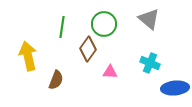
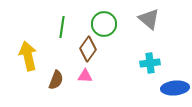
cyan cross: rotated 30 degrees counterclockwise
pink triangle: moved 25 px left, 4 px down
